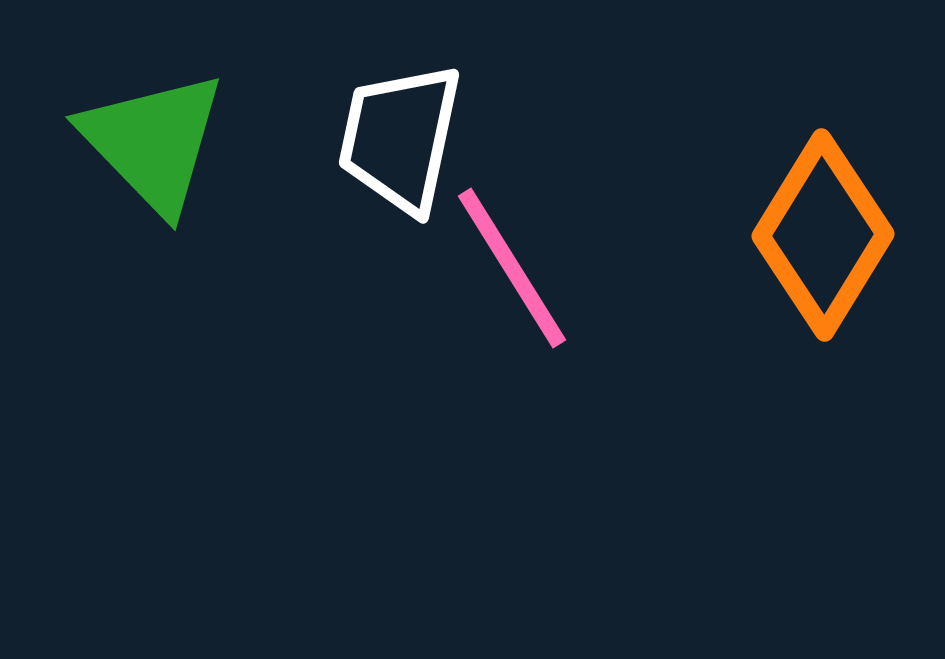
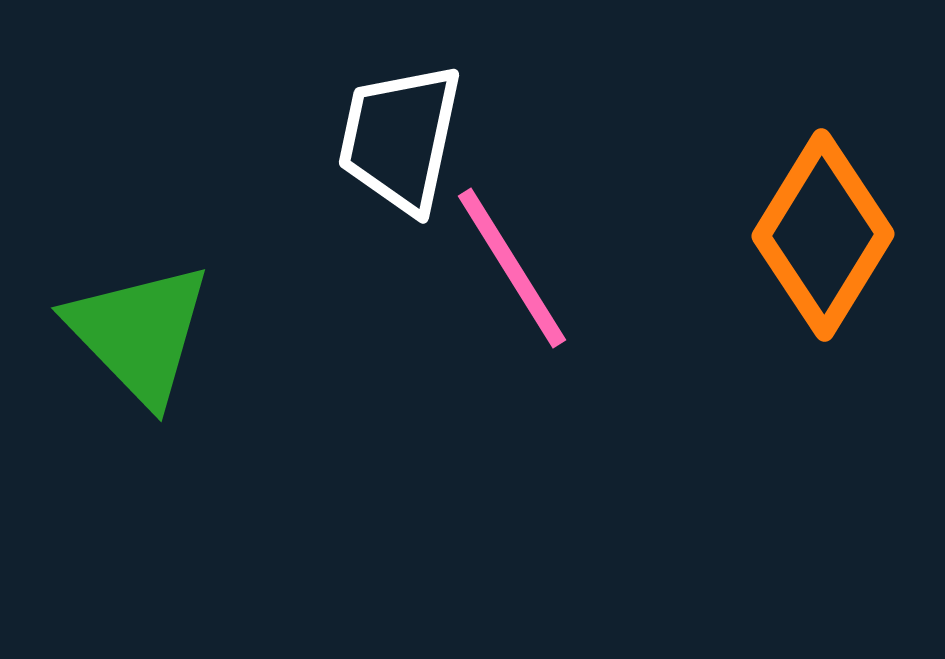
green triangle: moved 14 px left, 191 px down
